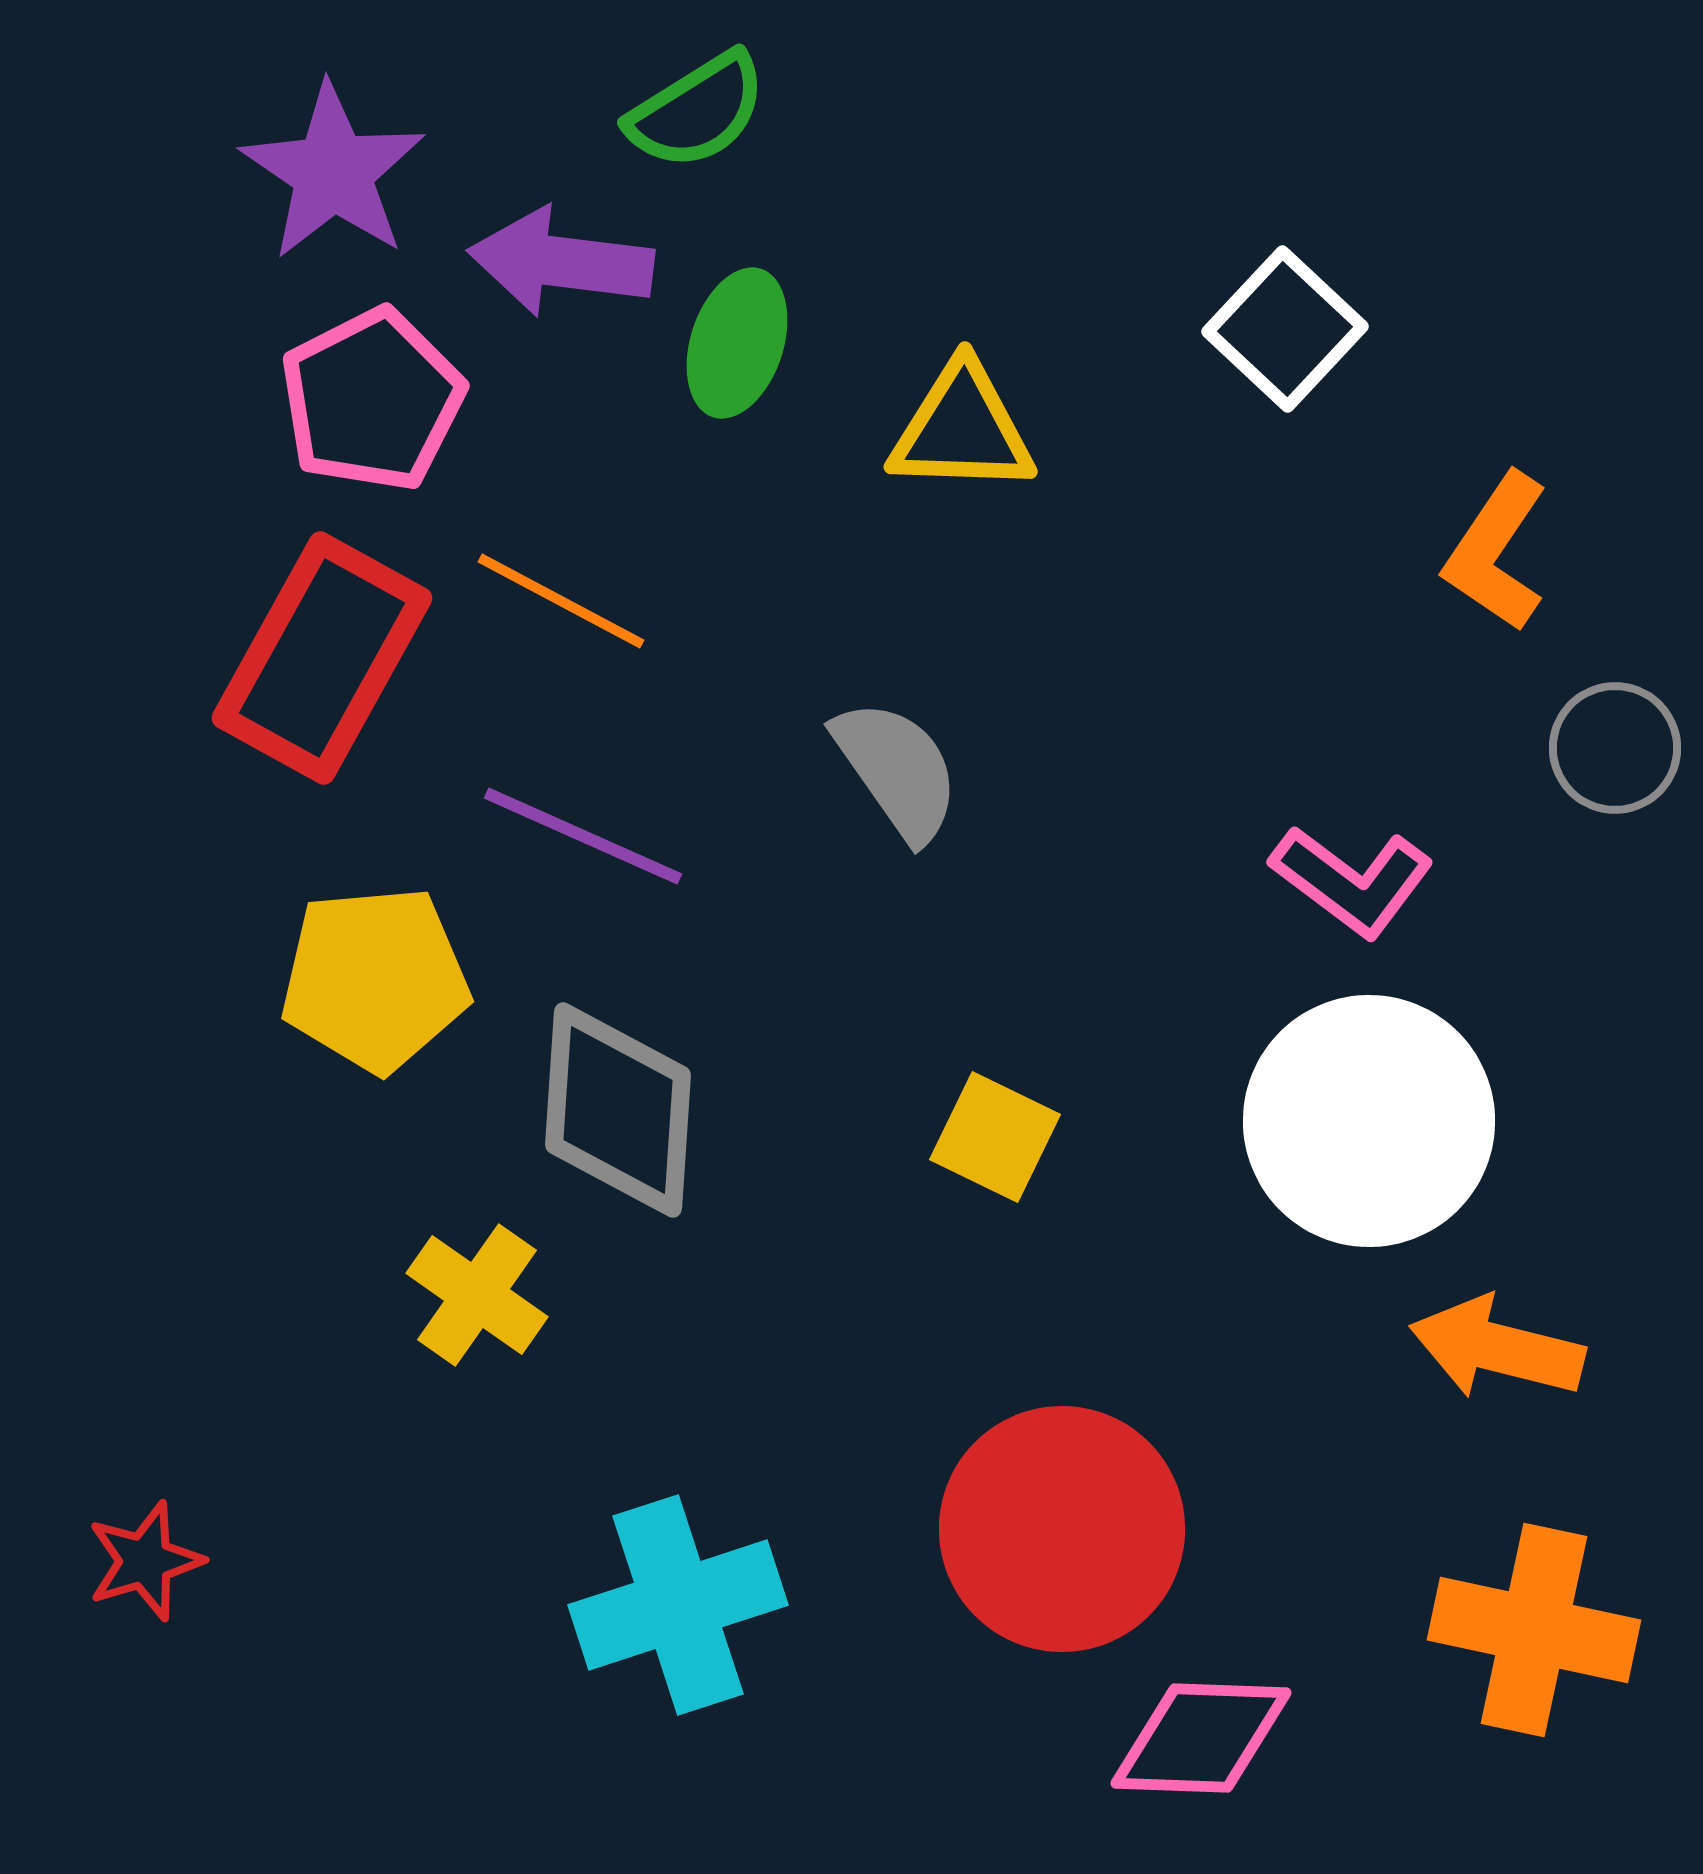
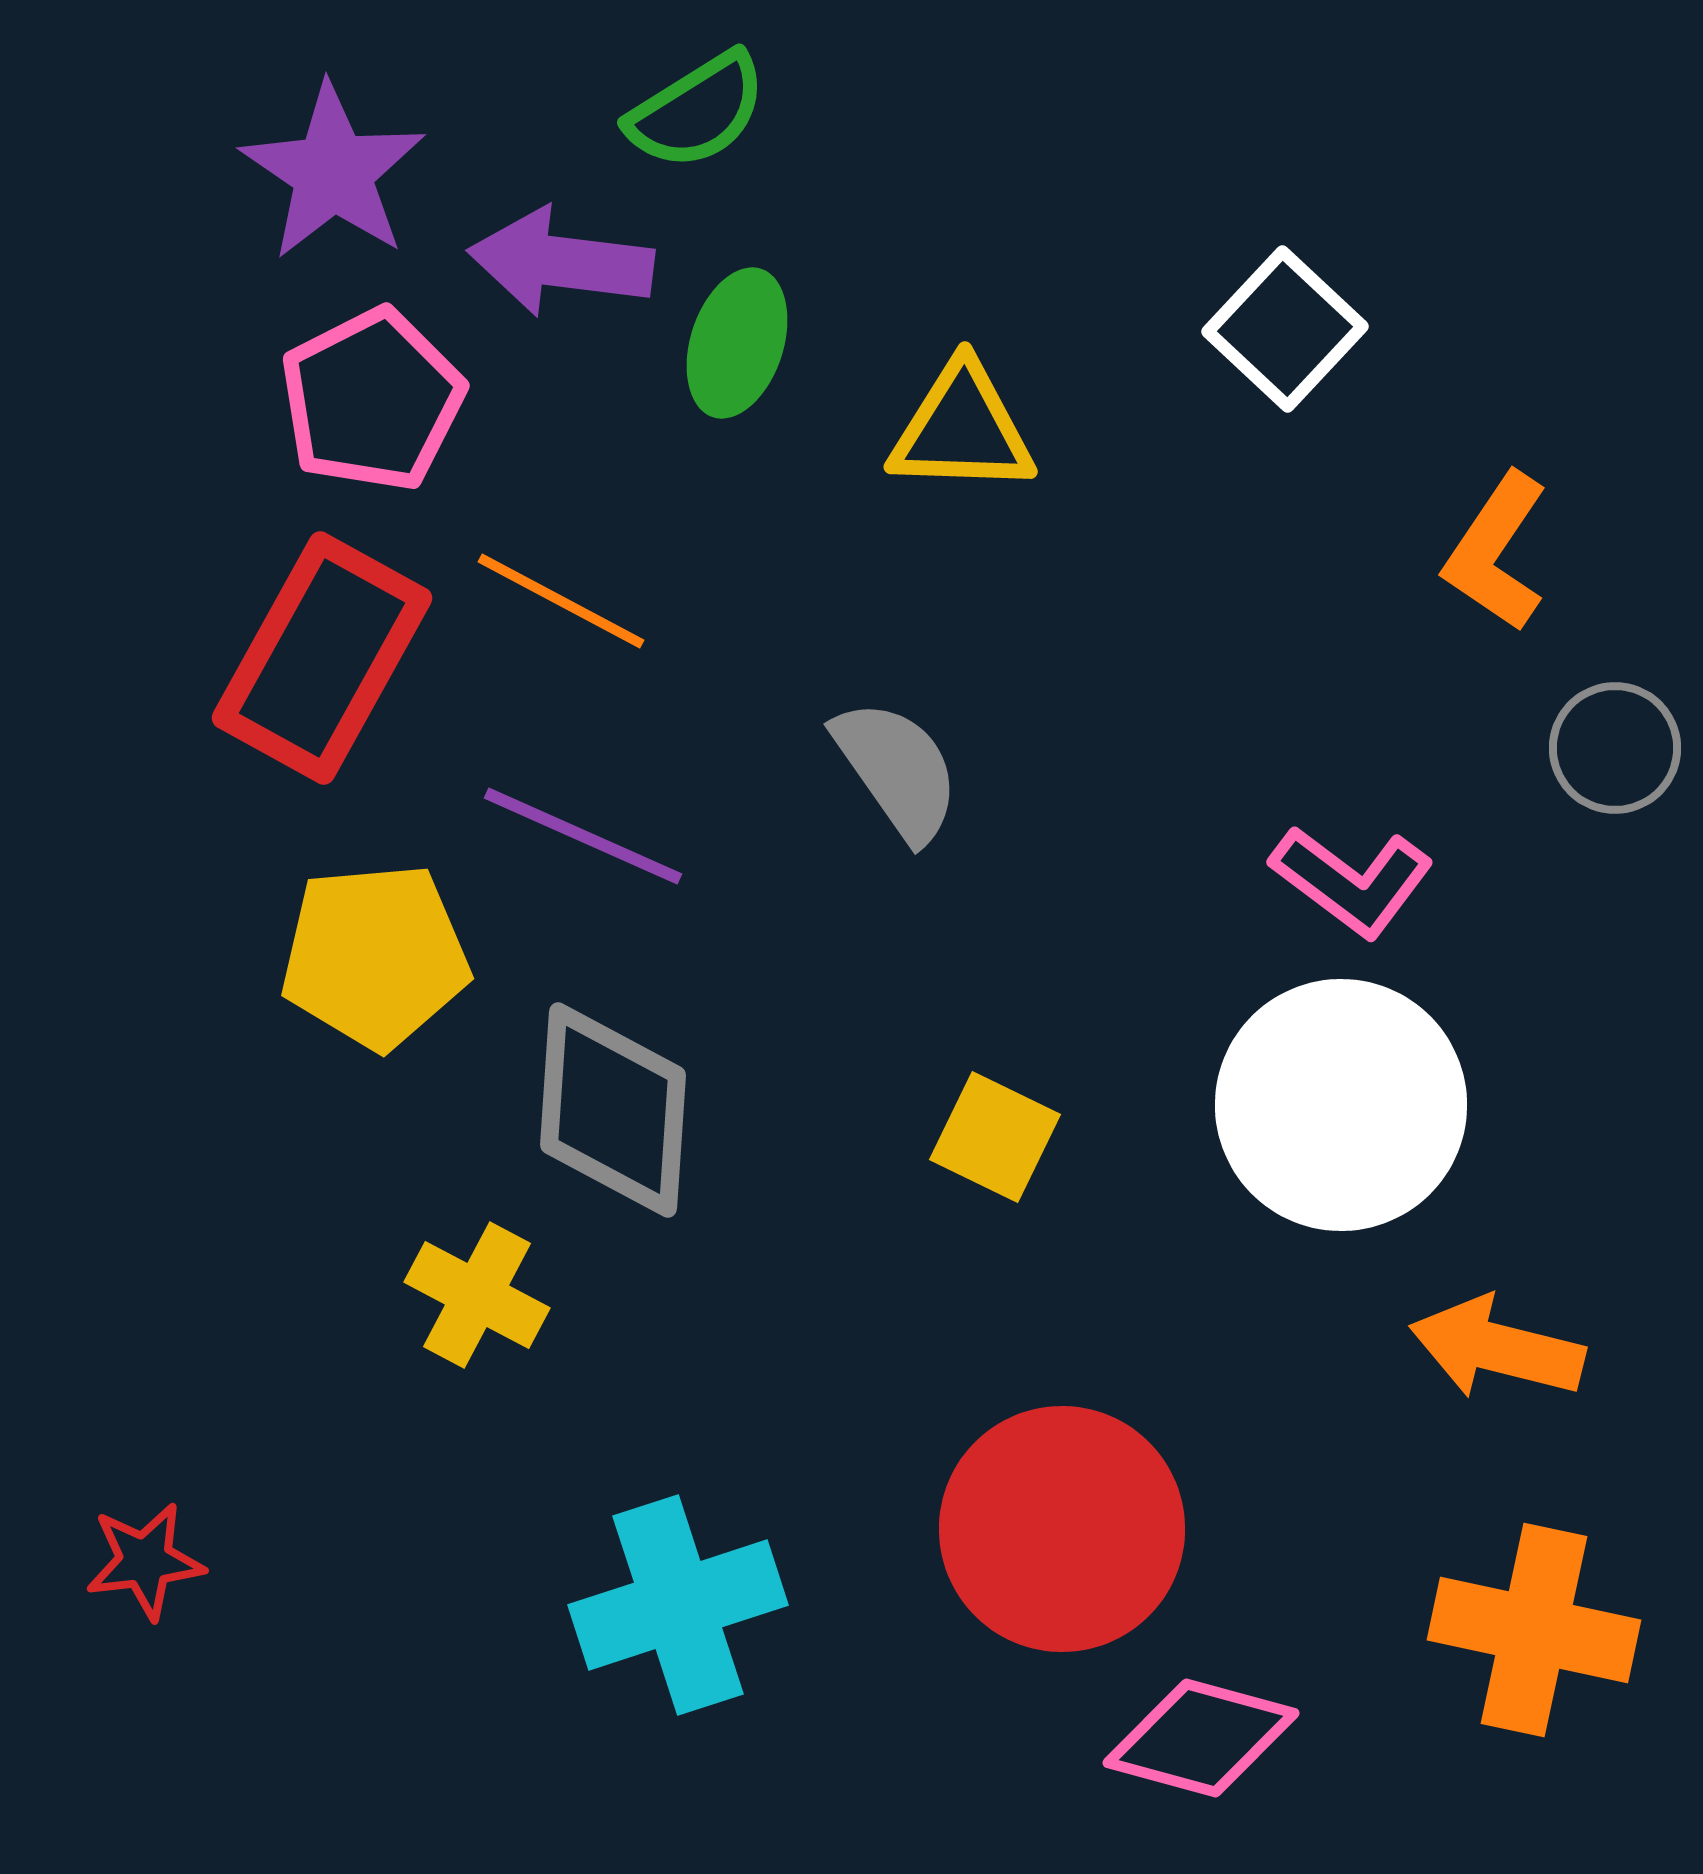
yellow pentagon: moved 23 px up
gray diamond: moved 5 px left
white circle: moved 28 px left, 16 px up
yellow cross: rotated 7 degrees counterclockwise
red star: rotated 10 degrees clockwise
pink diamond: rotated 13 degrees clockwise
